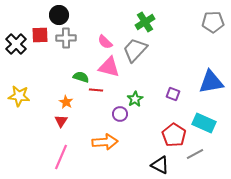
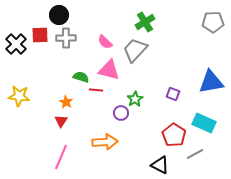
pink triangle: moved 3 px down
purple circle: moved 1 px right, 1 px up
